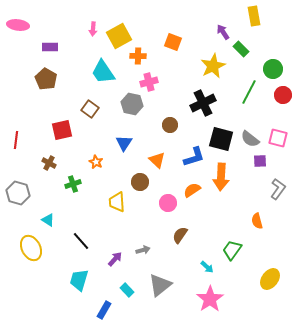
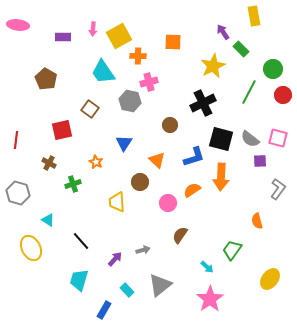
orange square at (173, 42): rotated 18 degrees counterclockwise
purple rectangle at (50, 47): moved 13 px right, 10 px up
gray hexagon at (132, 104): moved 2 px left, 3 px up
